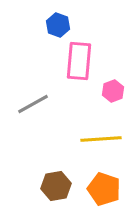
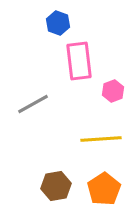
blue hexagon: moved 2 px up
pink rectangle: rotated 12 degrees counterclockwise
orange pentagon: rotated 20 degrees clockwise
